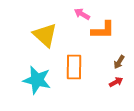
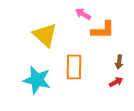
pink arrow: moved 1 px right
brown arrow: rotated 24 degrees counterclockwise
